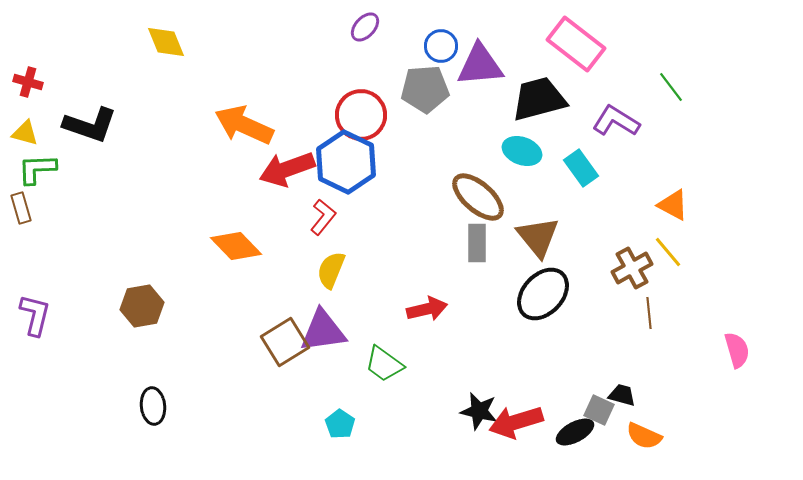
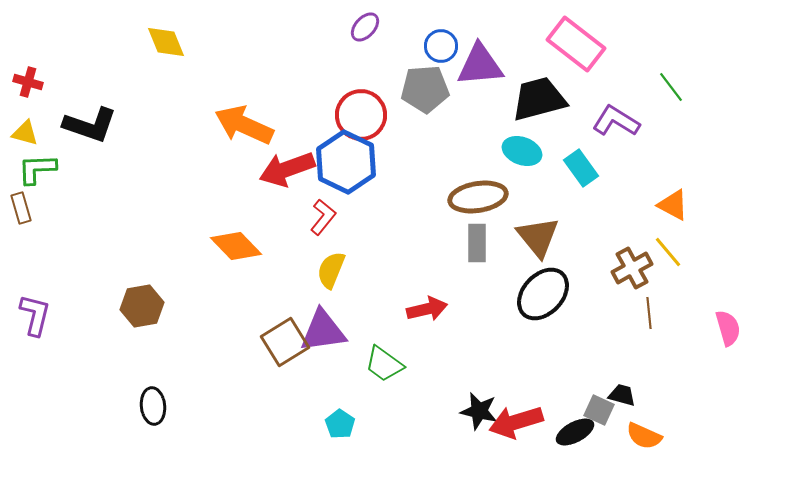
brown ellipse at (478, 197): rotated 50 degrees counterclockwise
pink semicircle at (737, 350): moved 9 px left, 22 px up
